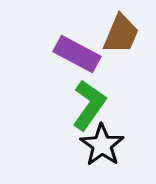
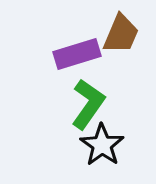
purple rectangle: rotated 45 degrees counterclockwise
green L-shape: moved 1 px left, 1 px up
